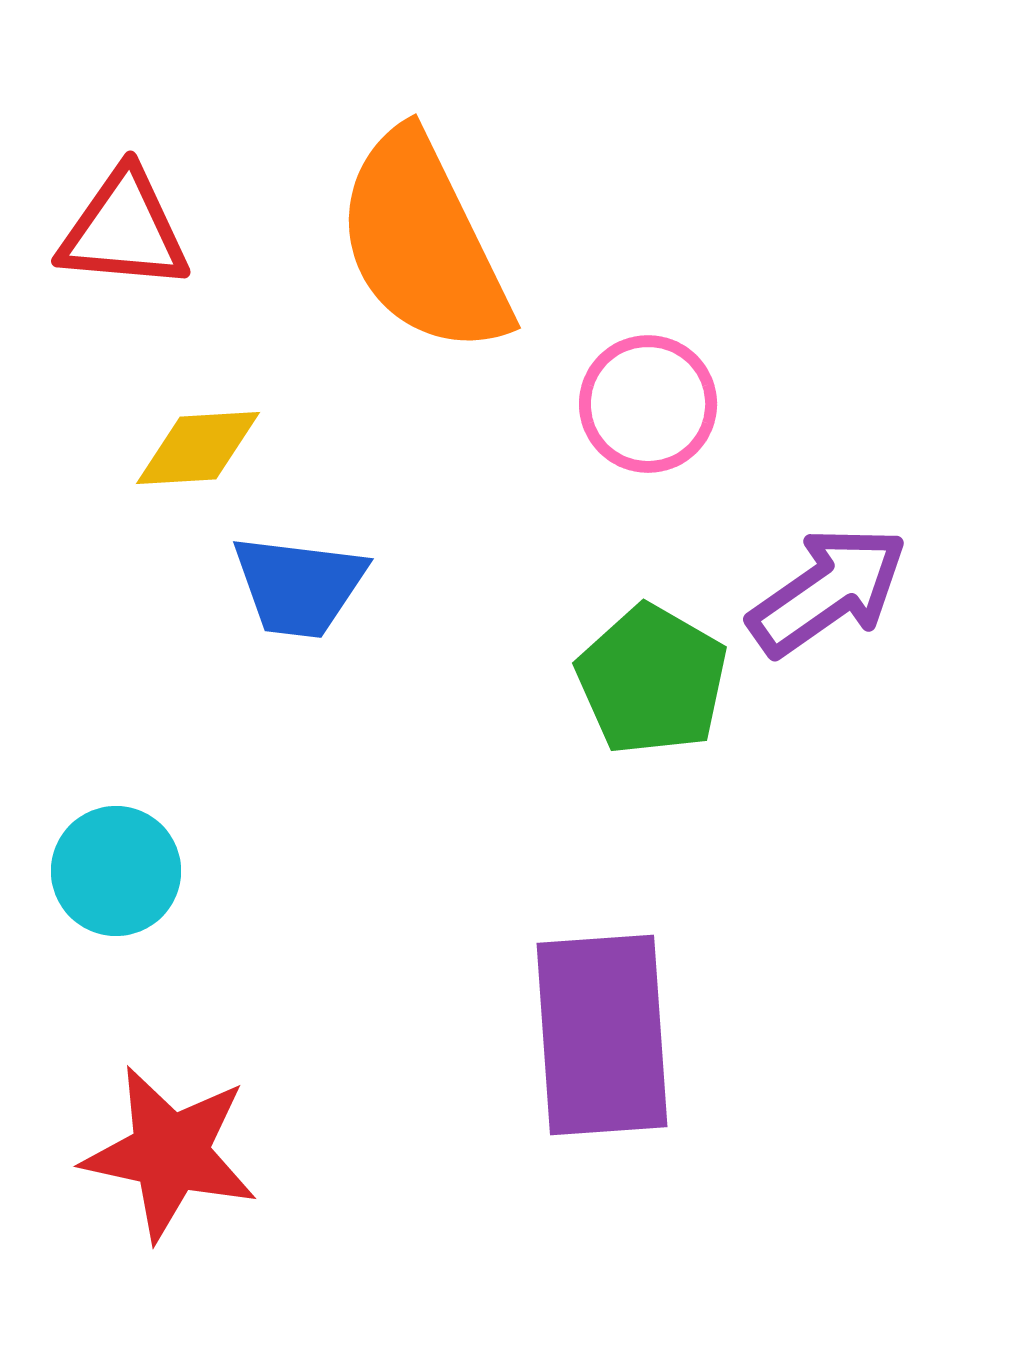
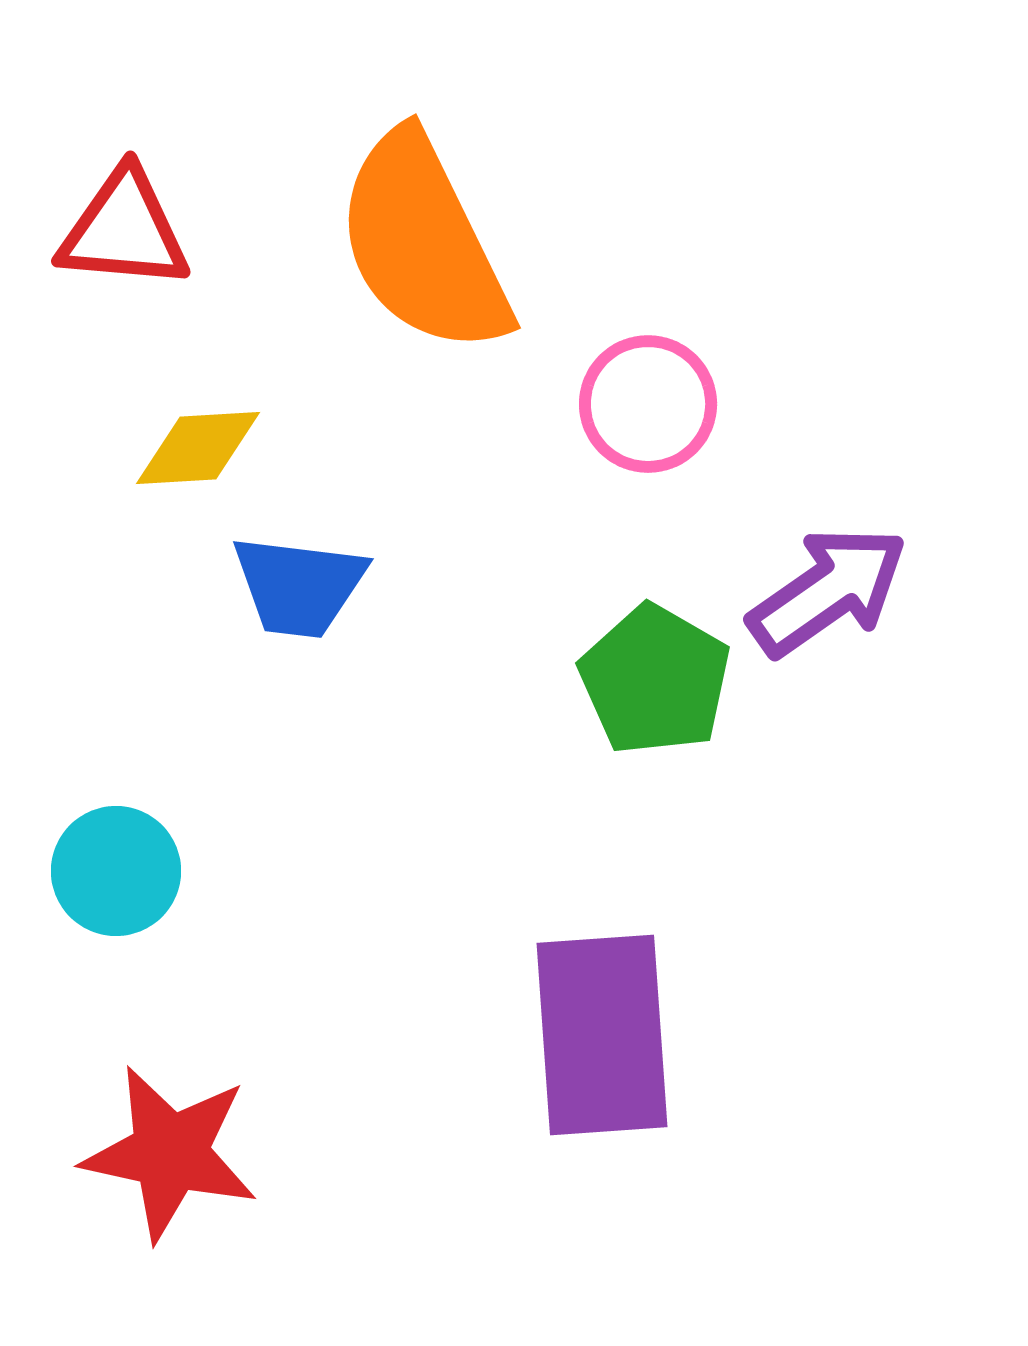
green pentagon: moved 3 px right
